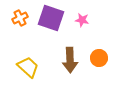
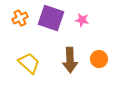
orange circle: moved 1 px down
yellow trapezoid: moved 1 px right, 4 px up
